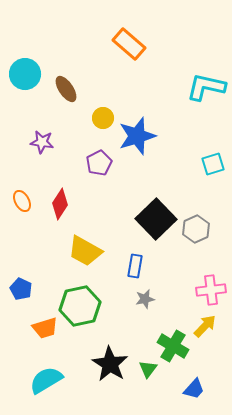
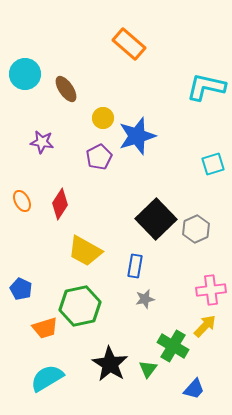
purple pentagon: moved 6 px up
cyan semicircle: moved 1 px right, 2 px up
